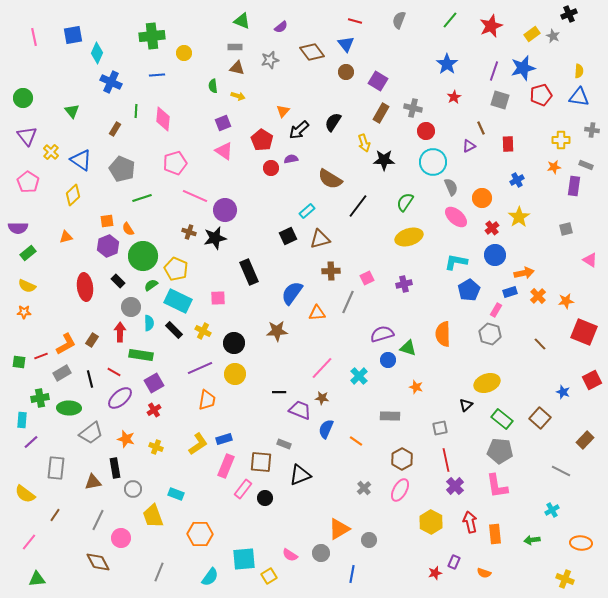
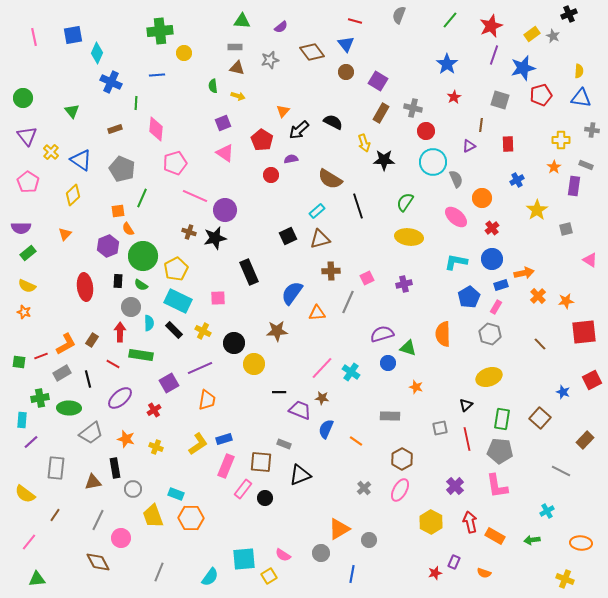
gray semicircle at (399, 20): moved 5 px up
green triangle at (242, 21): rotated 18 degrees counterclockwise
green cross at (152, 36): moved 8 px right, 5 px up
purple line at (494, 71): moved 16 px up
blue triangle at (579, 97): moved 2 px right, 1 px down
green line at (136, 111): moved 8 px up
pink diamond at (163, 119): moved 7 px left, 10 px down
black semicircle at (333, 122): rotated 84 degrees clockwise
brown line at (481, 128): moved 3 px up; rotated 32 degrees clockwise
brown rectangle at (115, 129): rotated 40 degrees clockwise
pink triangle at (224, 151): moved 1 px right, 2 px down
orange star at (554, 167): rotated 24 degrees counterclockwise
red circle at (271, 168): moved 7 px down
gray semicircle at (451, 187): moved 5 px right, 8 px up
green line at (142, 198): rotated 48 degrees counterclockwise
black line at (358, 206): rotated 55 degrees counterclockwise
cyan rectangle at (307, 211): moved 10 px right
yellow star at (519, 217): moved 18 px right, 7 px up
orange square at (107, 221): moved 11 px right, 10 px up
purple semicircle at (18, 228): moved 3 px right
orange triangle at (66, 237): moved 1 px left, 3 px up; rotated 32 degrees counterclockwise
yellow ellipse at (409, 237): rotated 24 degrees clockwise
blue circle at (495, 255): moved 3 px left, 4 px down
yellow pentagon at (176, 269): rotated 20 degrees clockwise
black rectangle at (118, 281): rotated 48 degrees clockwise
green semicircle at (151, 285): moved 10 px left; rotated 112 degrees counterclockwise
blue pentagon at (469, 290): moved 7 px down
blue rectangle at (510, 292): moved 9 px left, 7 px up
pink rectangle at (496, 310): moved 3 px up
orange star at (24, 312): rotated 16 degrees clockwise
red square at (584, 332): rotated 28 degrees counterclockwise
blue circle at (388, 360): moved 3 px down
red line at (114, 372): moved 1 px left, 8 px up
yellow circle at (235, 374): moved 19 px right, 10 px up
cyan cross at (359, 376): moved 8 px left, 4 px up; rotated 12 degrees counterclockwise
black line at (90, 379): moved 2 px left
purple square at (154, 383): moved 15 px right
yellow ellipse at (487, 383): moved 2 px right, 6 px up
green rectangle at (502, 419): rotated 60 degrees clockwise
red line at (446, 460): moved 21 px right, 21 px up
cyan cross at (552, 510): moved 5 px left, 1 px down
orange hexagon at (200, 534): moved 9 px left, 16 px up
orange rectangle at (495, 534): moved 2 px down; rotated 54 degrees counterclockwise
pink semicircle at (290, 555): moved 7 px left
